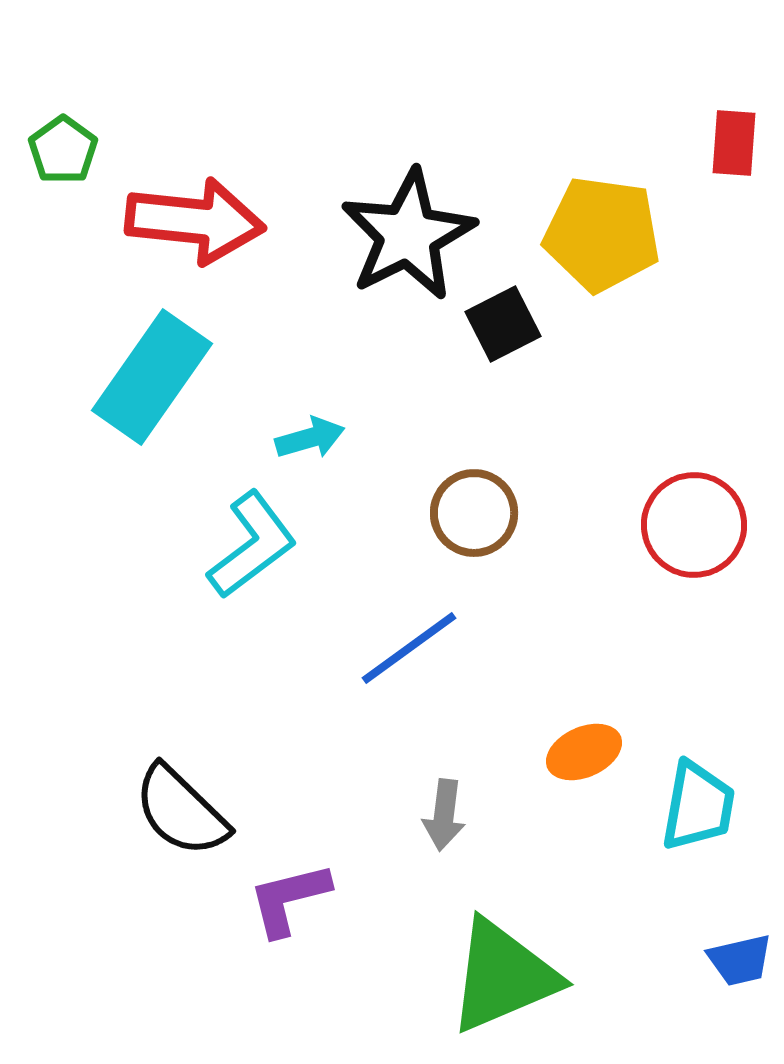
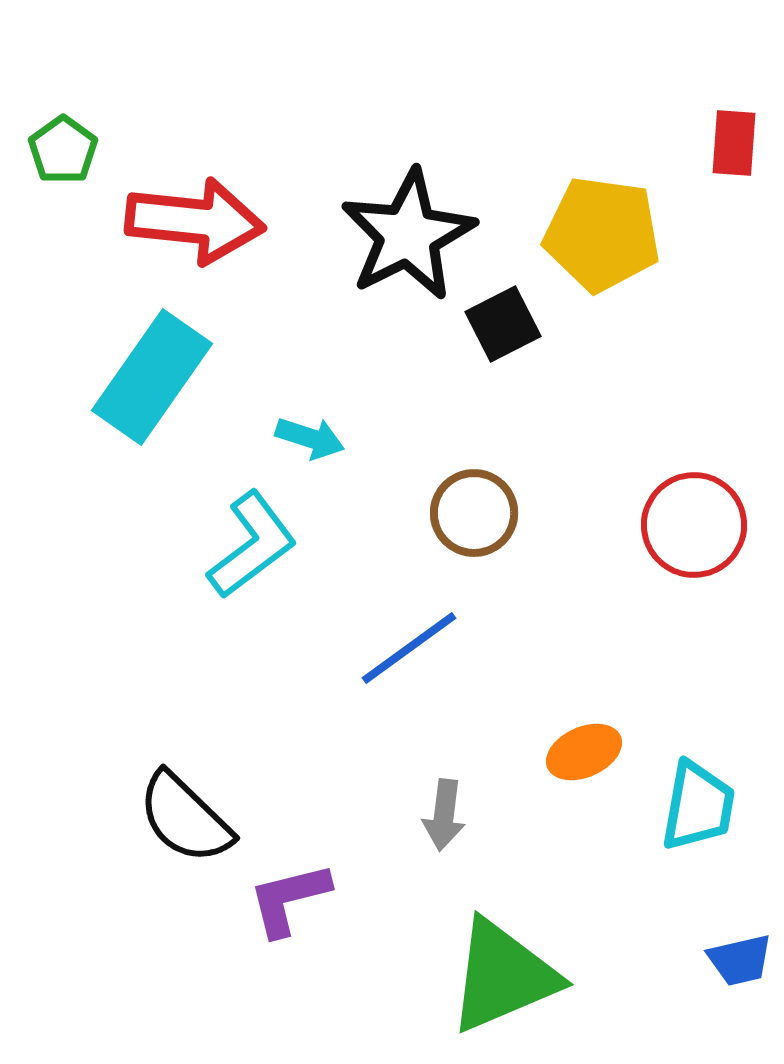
cyan arrow: rotated 34 degrees clockwise
black semicircle: moved 4 px right, 7 px down
